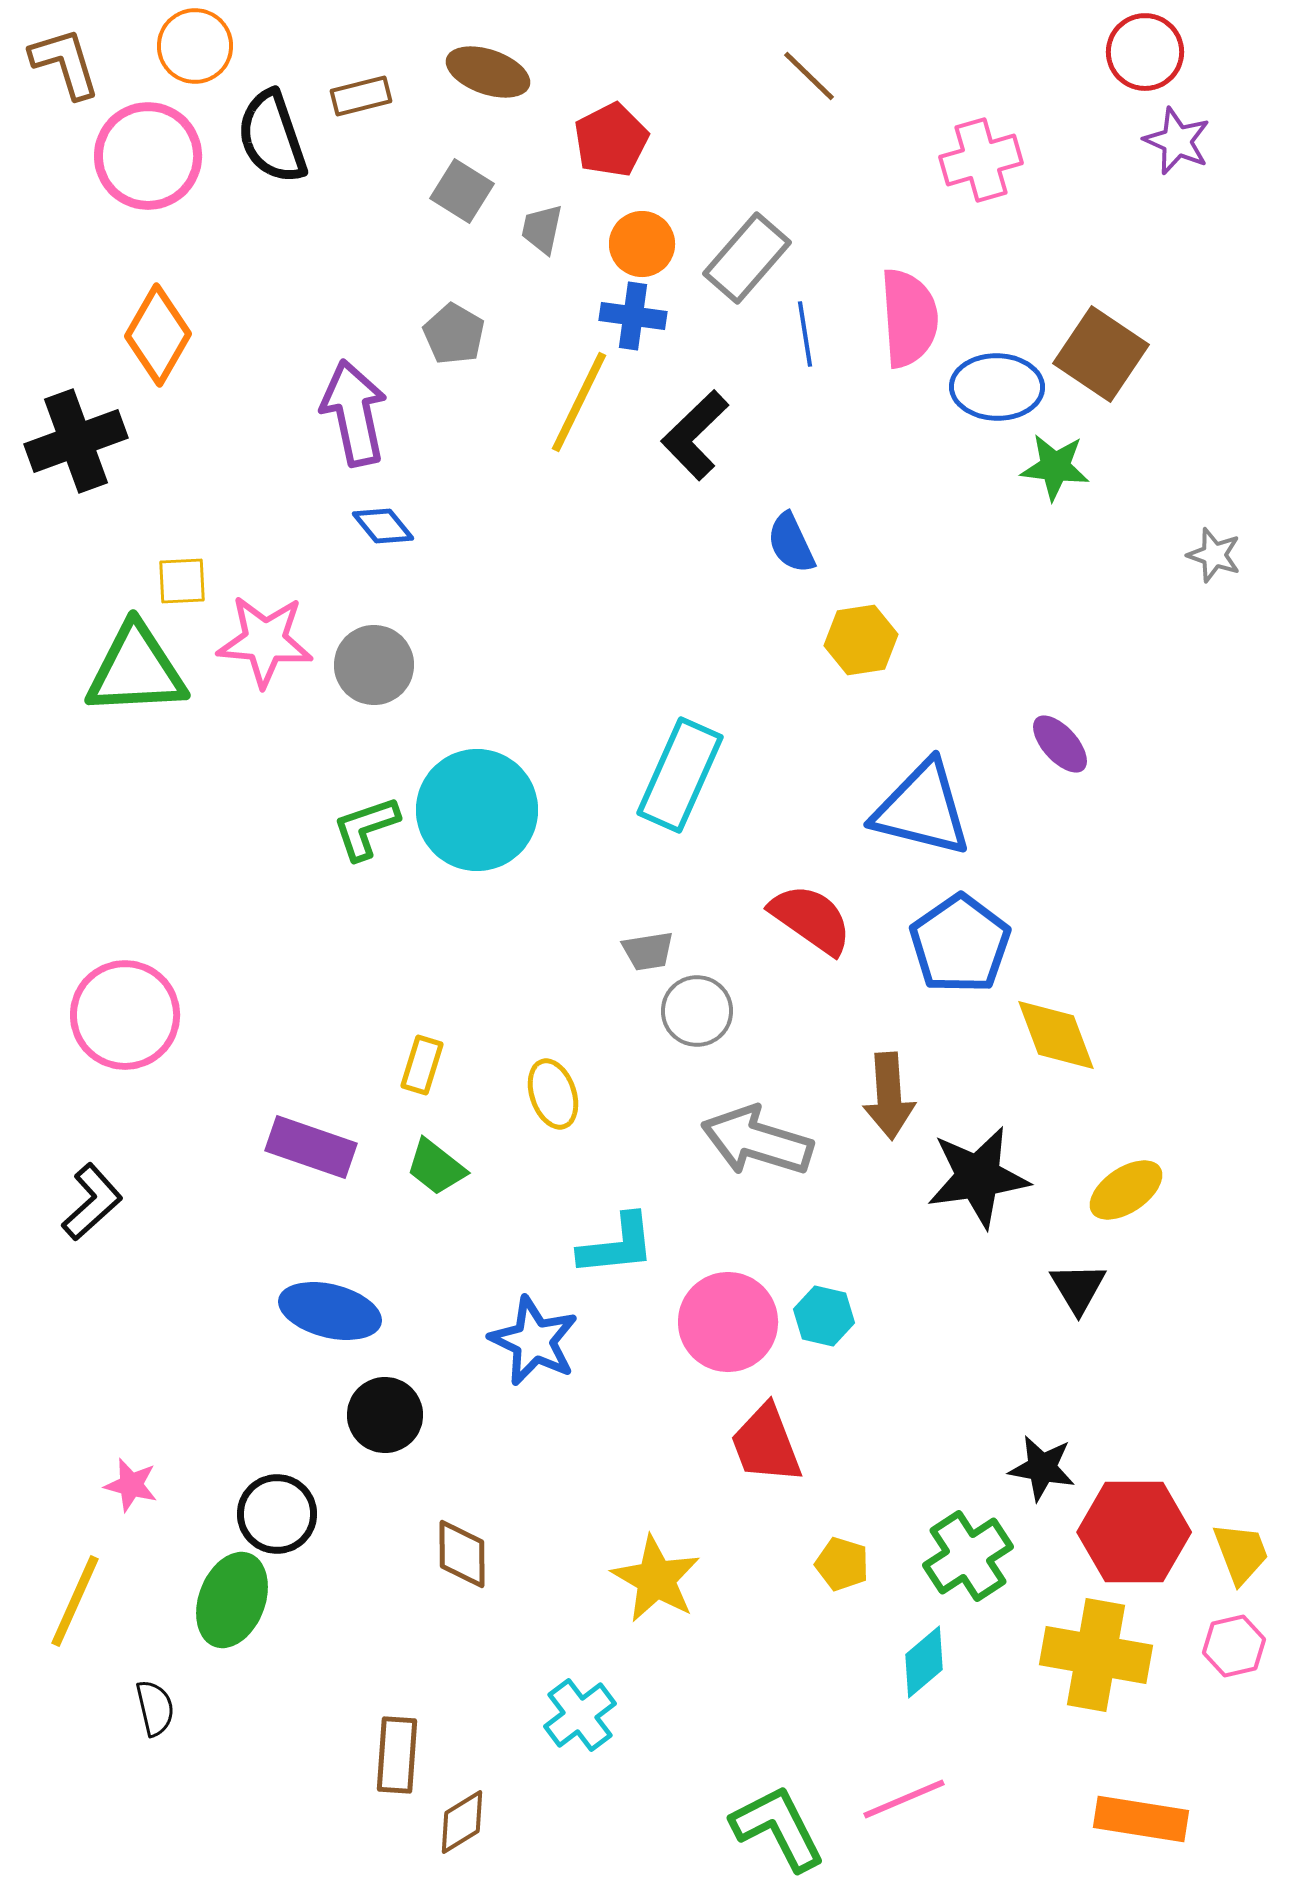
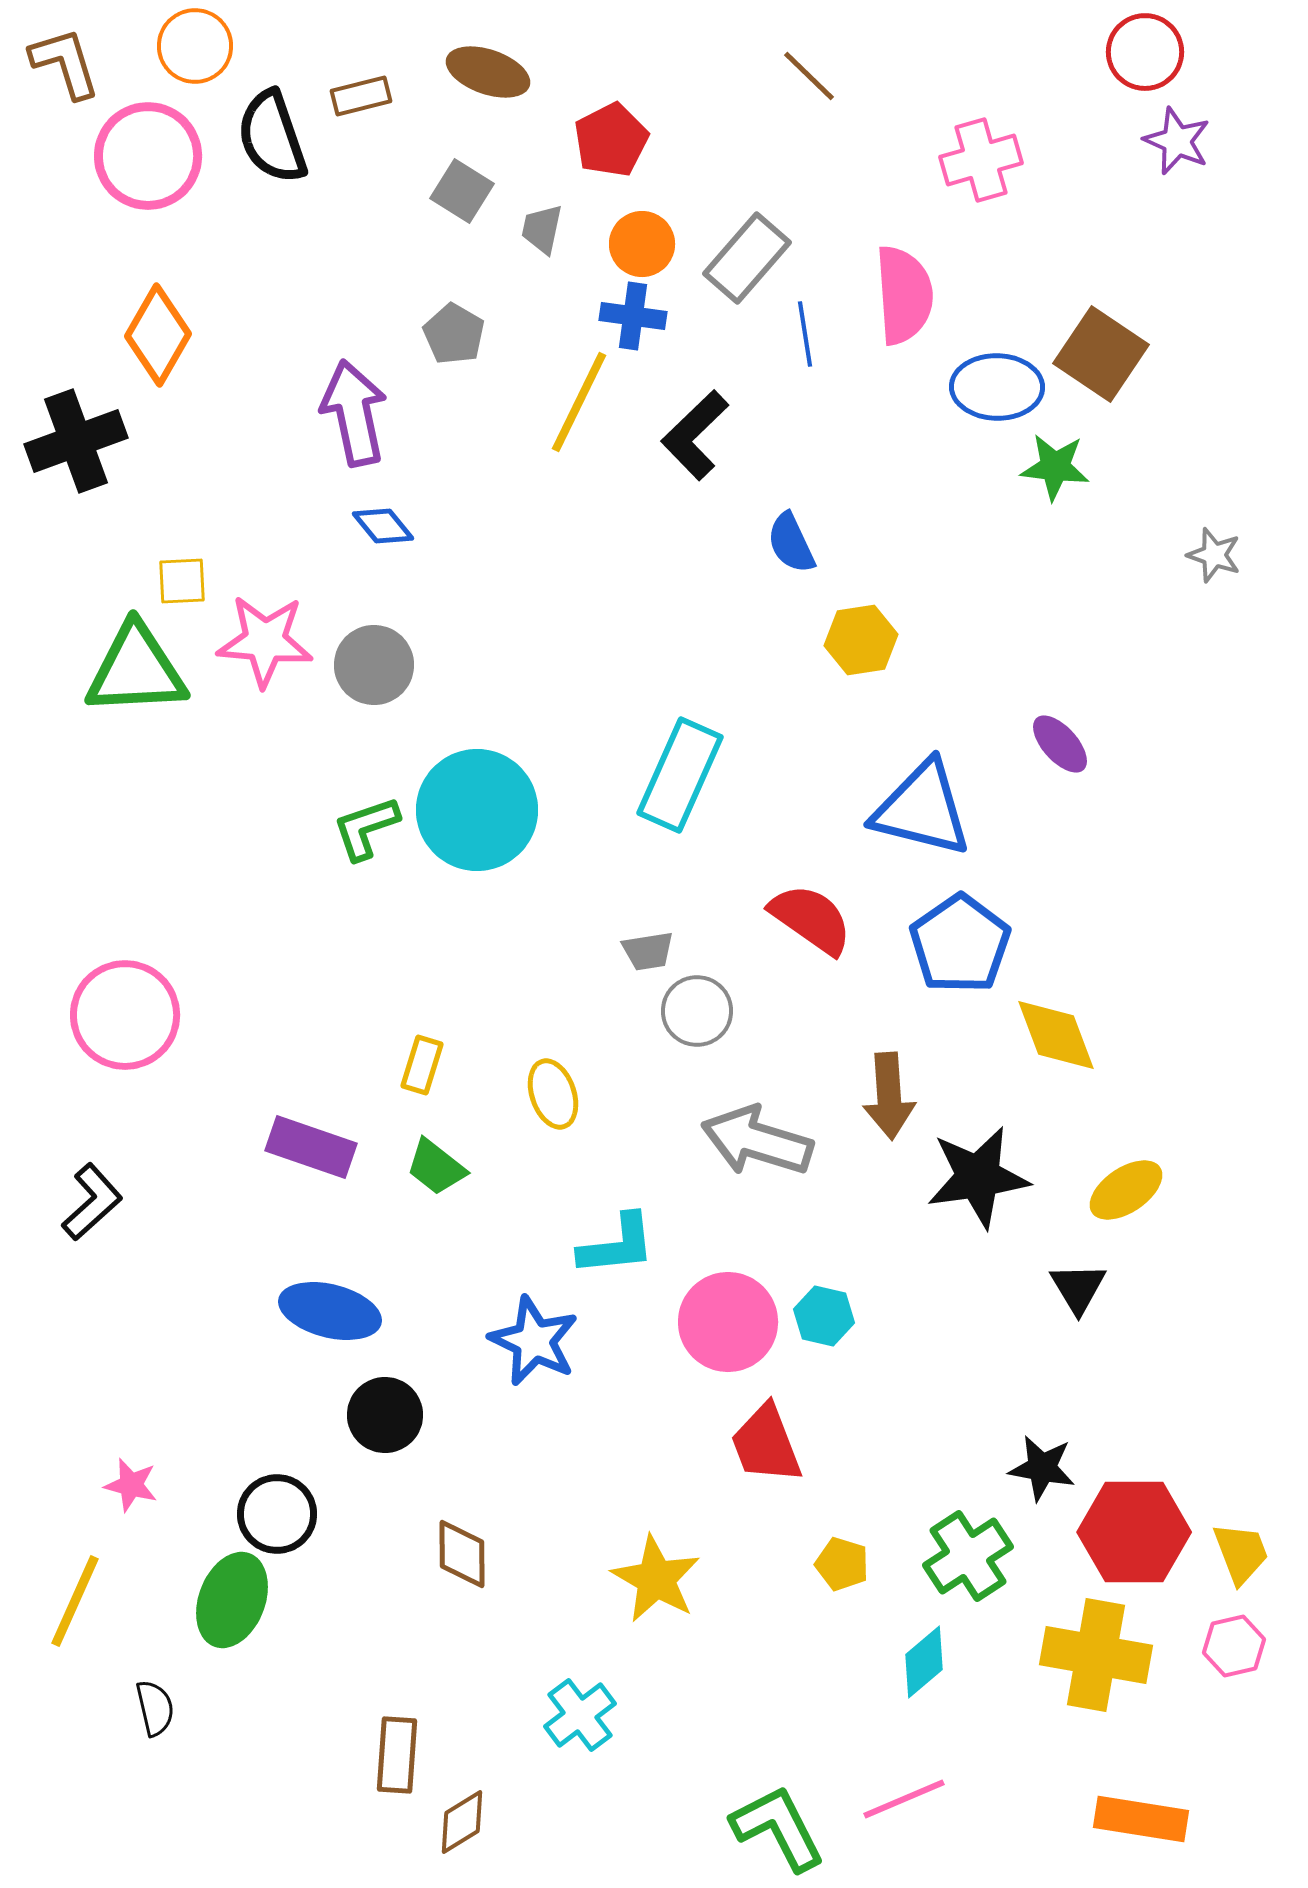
pink semicircle at (909, 318): moved 5 px left, 23 px up
